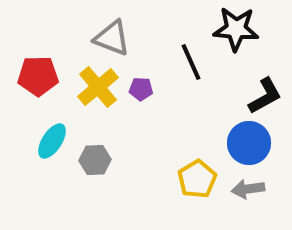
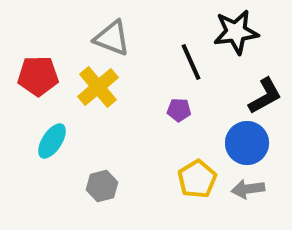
black star: moved 3 px down; rotated 12 degrees counterclockwise
purple pentagon: moved 38 px right, 21 px down
blue circle: moved 2 px left
gray hexagon: moved 7 px right, 26 px down; rotated 12 degrees counterclockwise
